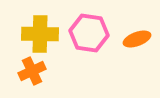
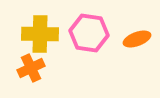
orange cross: moved 1 px left, 3 px up
